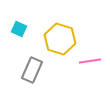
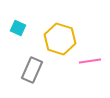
cyan square: moved 1 px left, 1 px up
